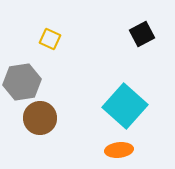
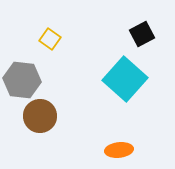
yellow square: rotated 10 degrees clockwise
gray hexagon: moved 2 px up; rotated 15 degrees clockwise
cyan square: moved 27 px up
brown circle: moved 2 px up
